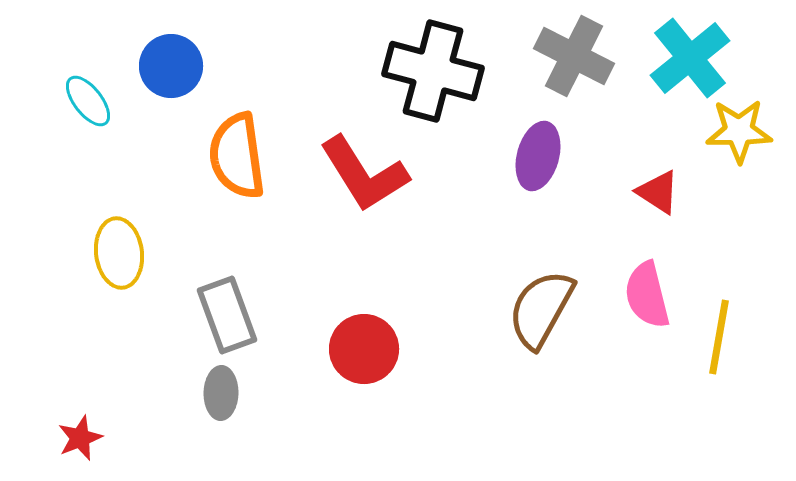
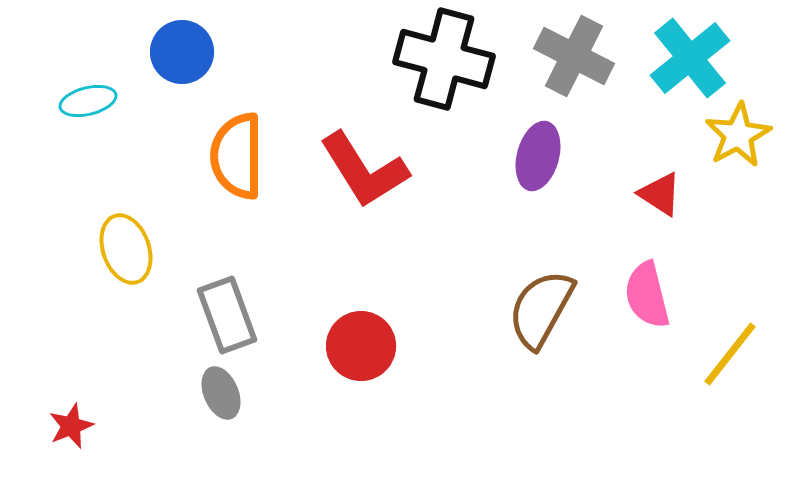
blue circle: moved 11 px right, 14 px up
black cross: moved 11 px right, 12 px up
cyan ellipse: rotated 66 degrees counterclockwise
yellow star: moved 1 px left, 4 px down; rotated 28 degrees counterclockwise
orange semicircle: rotated 8 degrees clockwise
red L-shape: moved 4 px up
red triangle: moved 2 px right, 2 px down
yellow ellipse: moved 7 px right, 4 px up; rotated 12 degrees counterclockwise
yellow line: moved 11 px right, 17 px down; rotated 28 degrees clockwise
red circle: moved 3 px left, 3 px up
gray ellipse: rotated 24 degrees counterclockwise
red star: moved 9 px left, 12 px up
